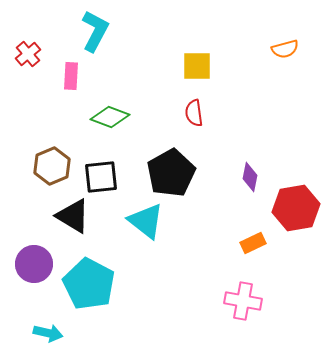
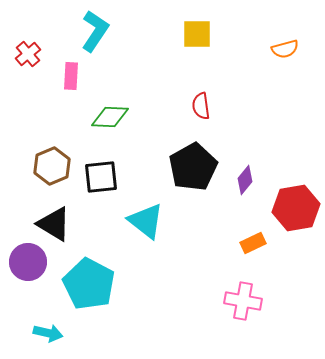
cyan L-shape: rotated 6 degrees clockwise
yellow square: moved 32 px up
red semicircle: moved 7 px right, 7 px up
green diamond: rotated 18 degrees counterclockwise
black pentagon: moved 22 px right, 6 px up
purple diamond: moved 5 px left, 3 px down; rotated 28 degrees clockwise
black triangle: moved 19 px left, 8 px down
purple circle: moved 6 px left, 2 px up
